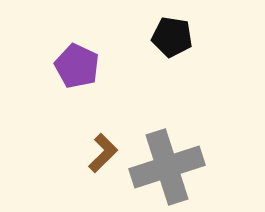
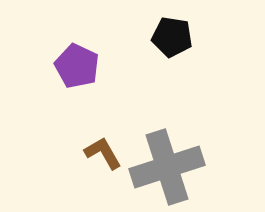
brown L-shape: rotated 75 degrees counterclockwise
